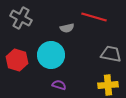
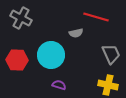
red line: moved 2 px right
gray semicircle: moved 9 px right, 5 px down
gray trapezoid: rotated 55 degrees clockwise
red hexagon: rotated 15 degrees counterclockwise
yellow cross: rotated 18 degrees clockwise
